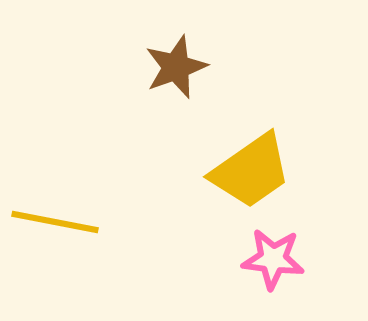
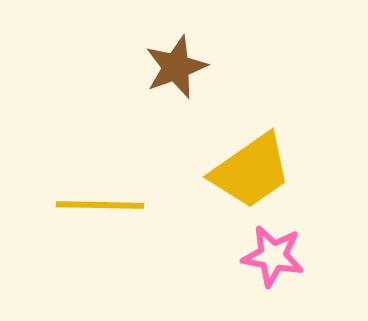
yellow line: moved 45 px right, 17 px up; rotated 10 degrees counterclockwise
pink star: moved 3 px up; rotated 4 degrees clockwise
